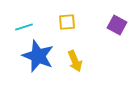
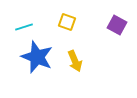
yellow square: rotated 24 degrees clockwise
blue star: moved 1 px left, 1 px down
